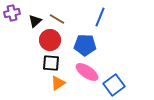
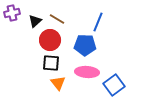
blue line: moved 2 px left, 5 px down
pink ellipse: rotated 30 degrees counterclockwise
orange triangle: rotated 35 degrees counterclockwise
